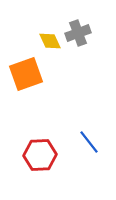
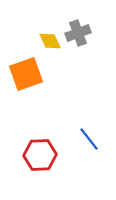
blue line: moved 3 px up
